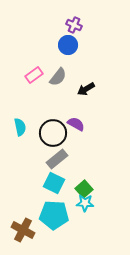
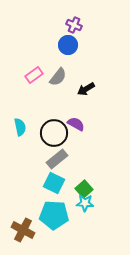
black circle: moved 1 px right
